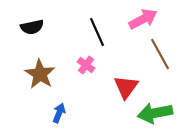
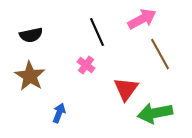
pink arrow: moved 1 px left
black semicircle: moved 1 px left, 8 px down
brown star: moved 10 px left, 2 px down
red triangle: moved 2 px down
